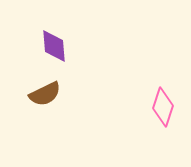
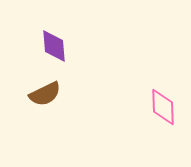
pink diamond: rotated 21 degrees counterclockwise
